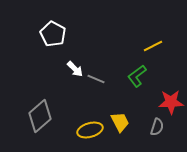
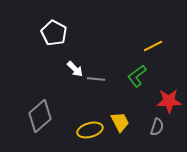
white pentagon: moved 1 px right, 1 px up
gray line: rotated 18 degrees counterclockwise
red star: moved 2 px left, 1 px up
